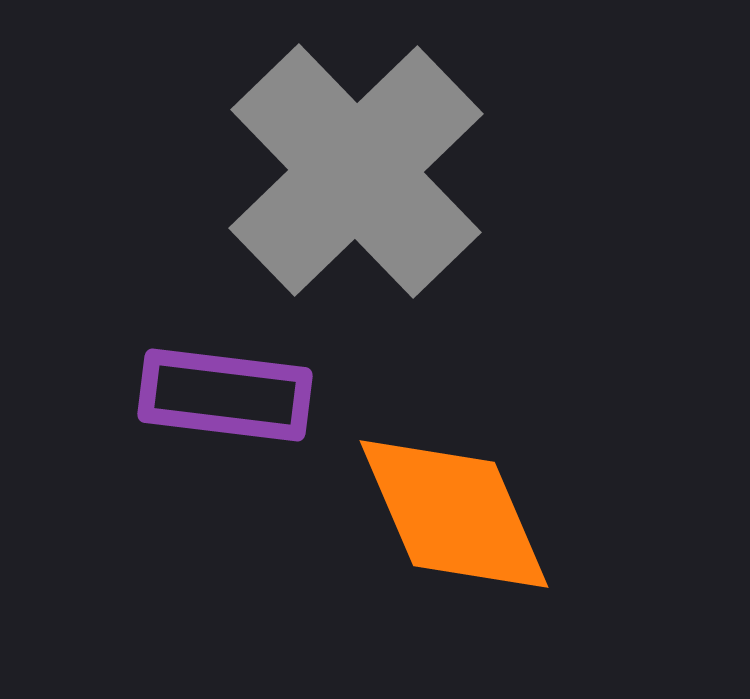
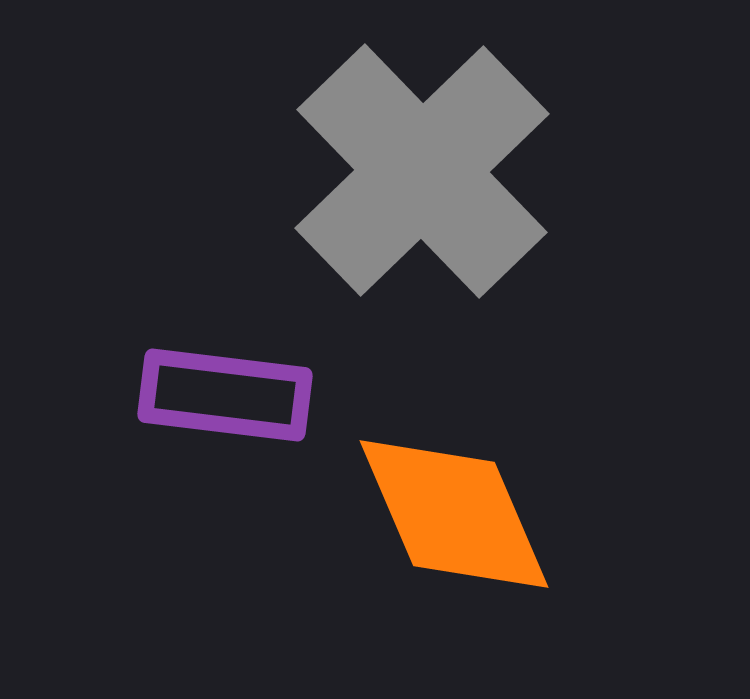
gray cross: moved 66 px right
